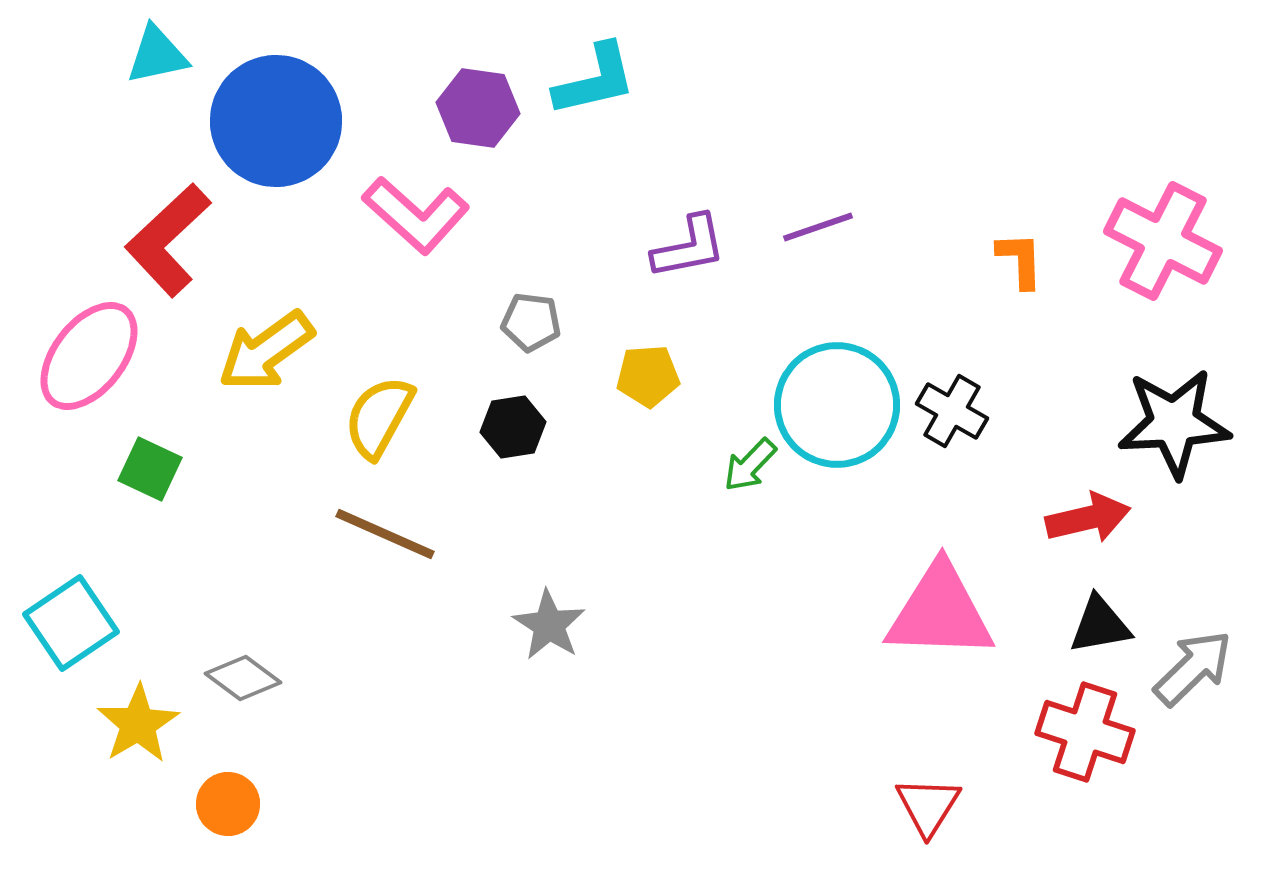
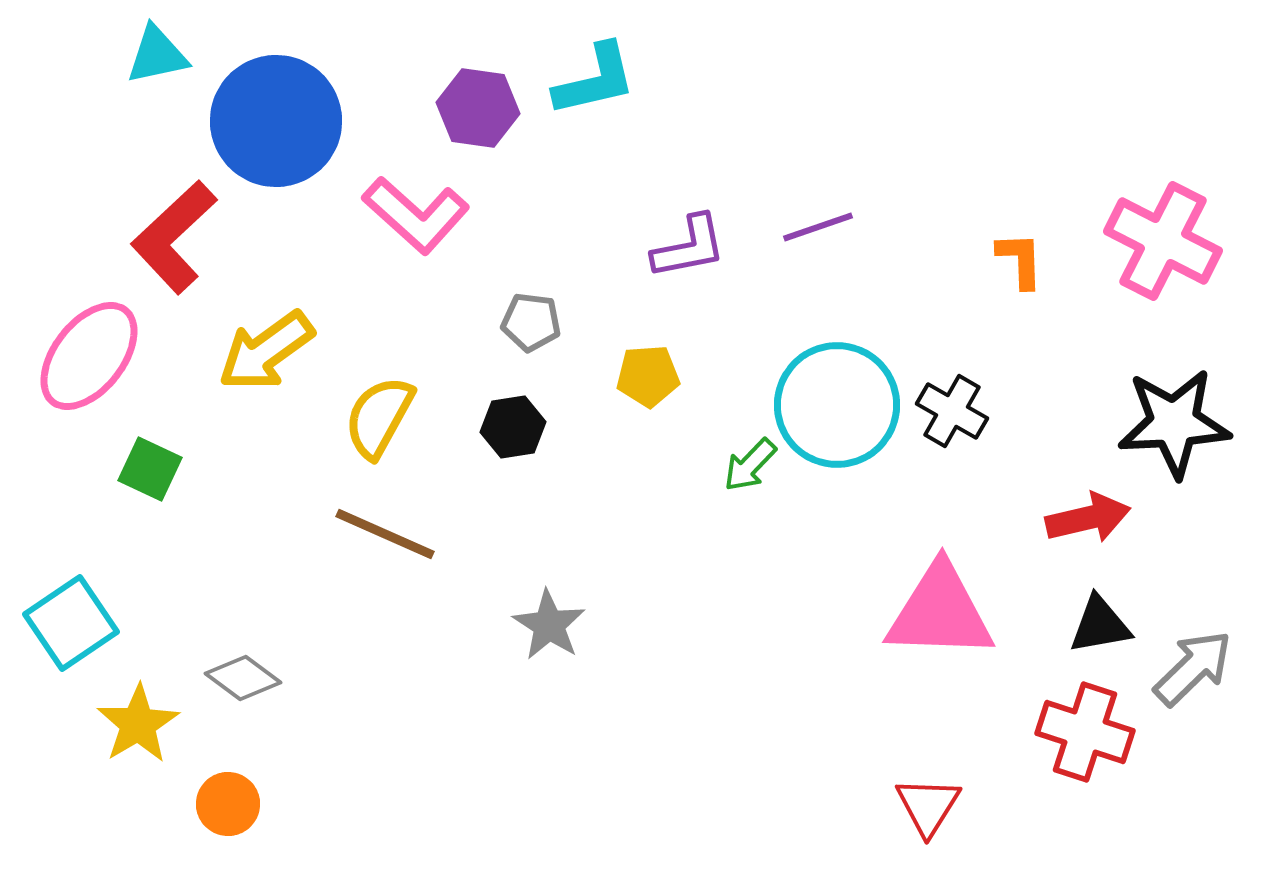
red L-shape: moved 6 px right, 3 px up
